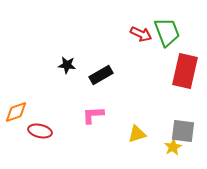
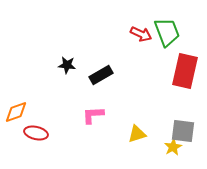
red ellipse: moved 4 px left, 2 px down
